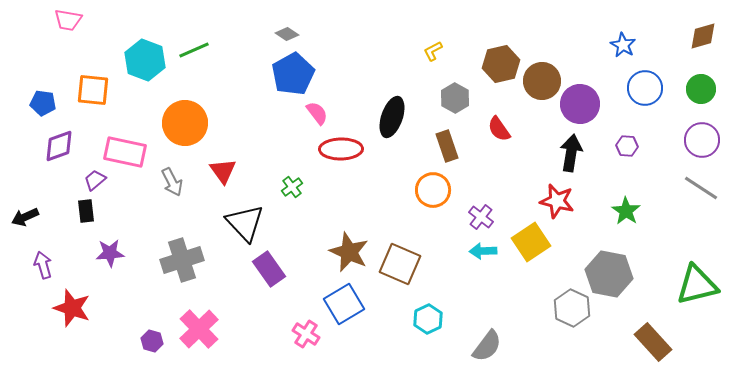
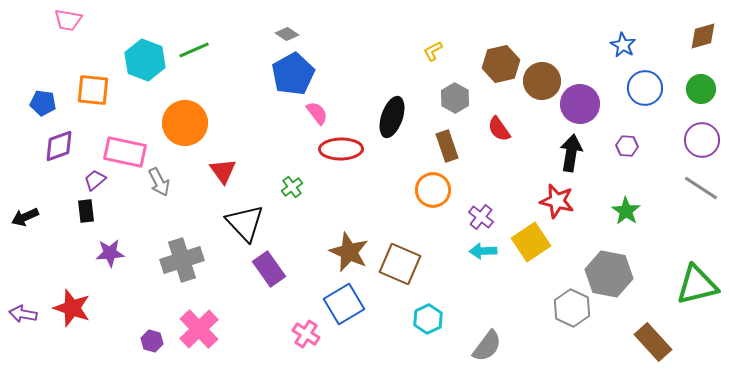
gray arrow at (172, 182): moved 13 px left
purple arrow at (43, 265): moved 20 px left, 49 px down; rotated 64 degrees counterclockwise
